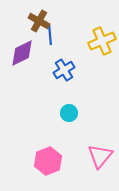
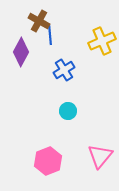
purple diamond: moved 1 px left, 1 px up; rotated 36 degrees counterclockwise
cyan circle: moved 1 px left, 2 px up
